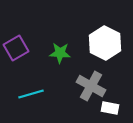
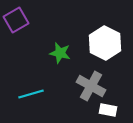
purple square: moved 28 px up
green star: rotated 10 degrees clockwise
white rectangle: moved 2 px left, 2 px down
